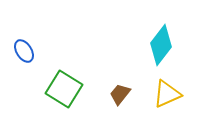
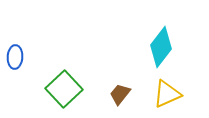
cyan diamond: moved 2 px down
blue ellipse: moved 9 px left, 6 px down; rotated 35 degrees clockwise
green square: rotated 15 degrees clockwise
